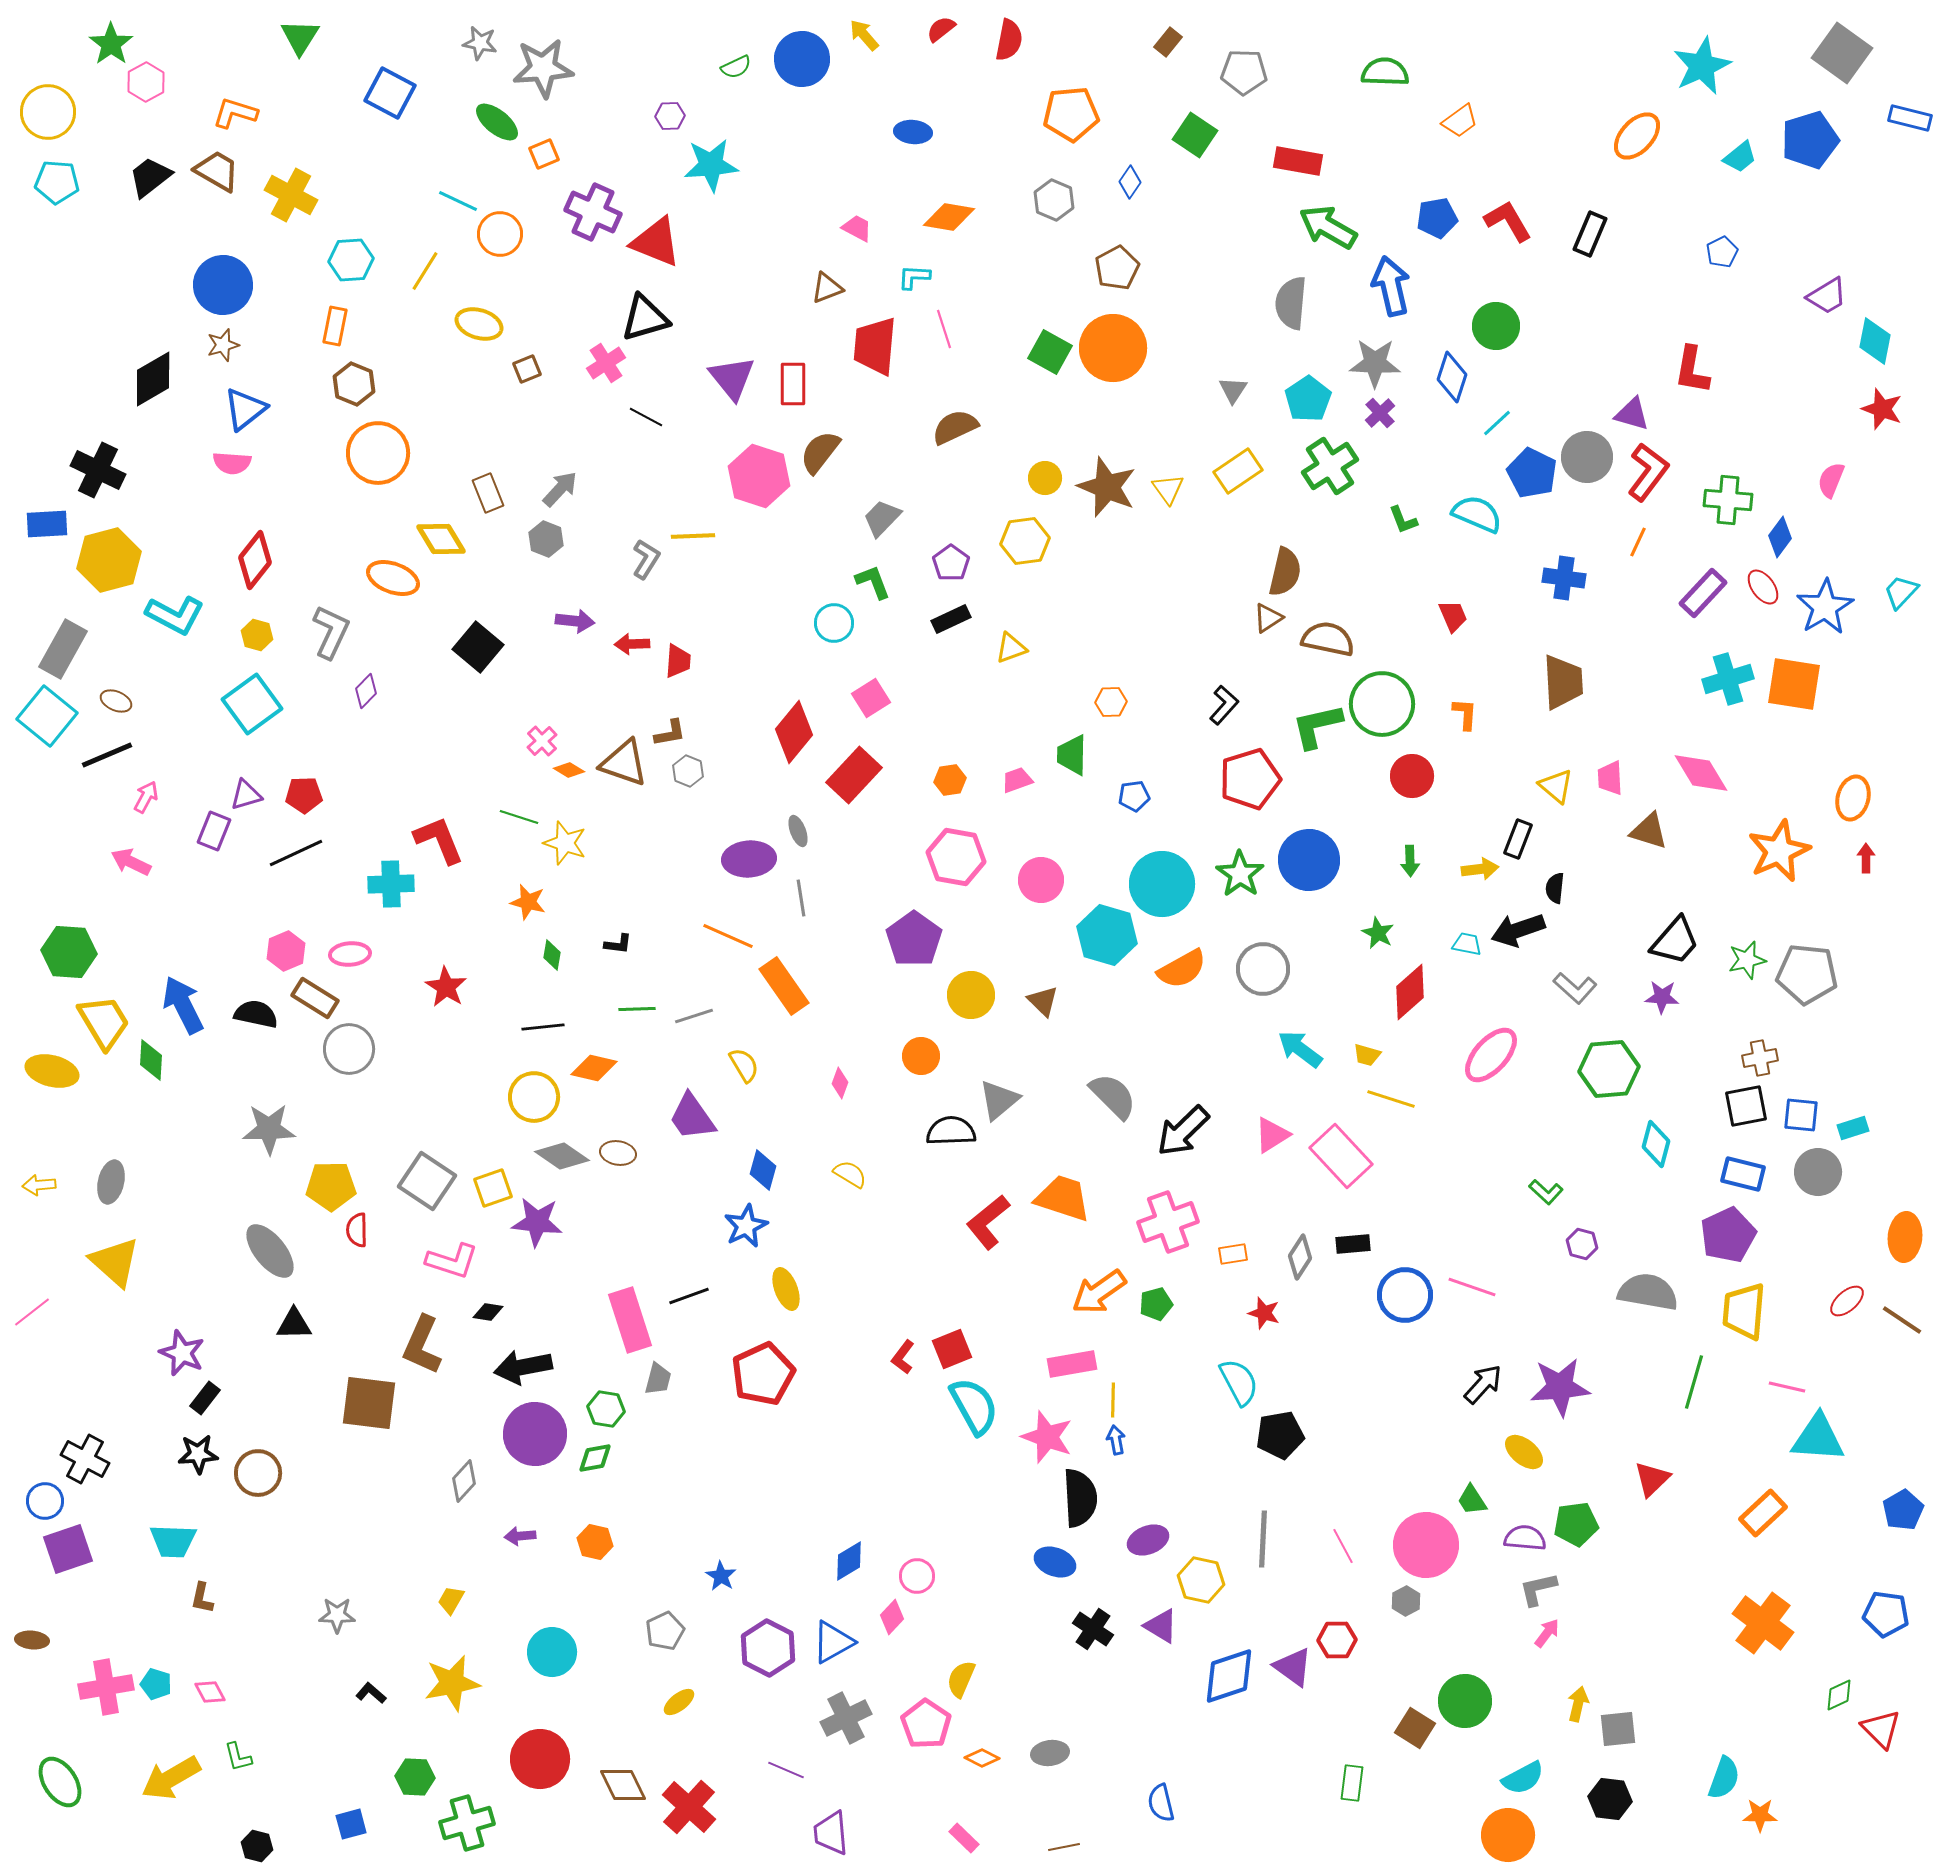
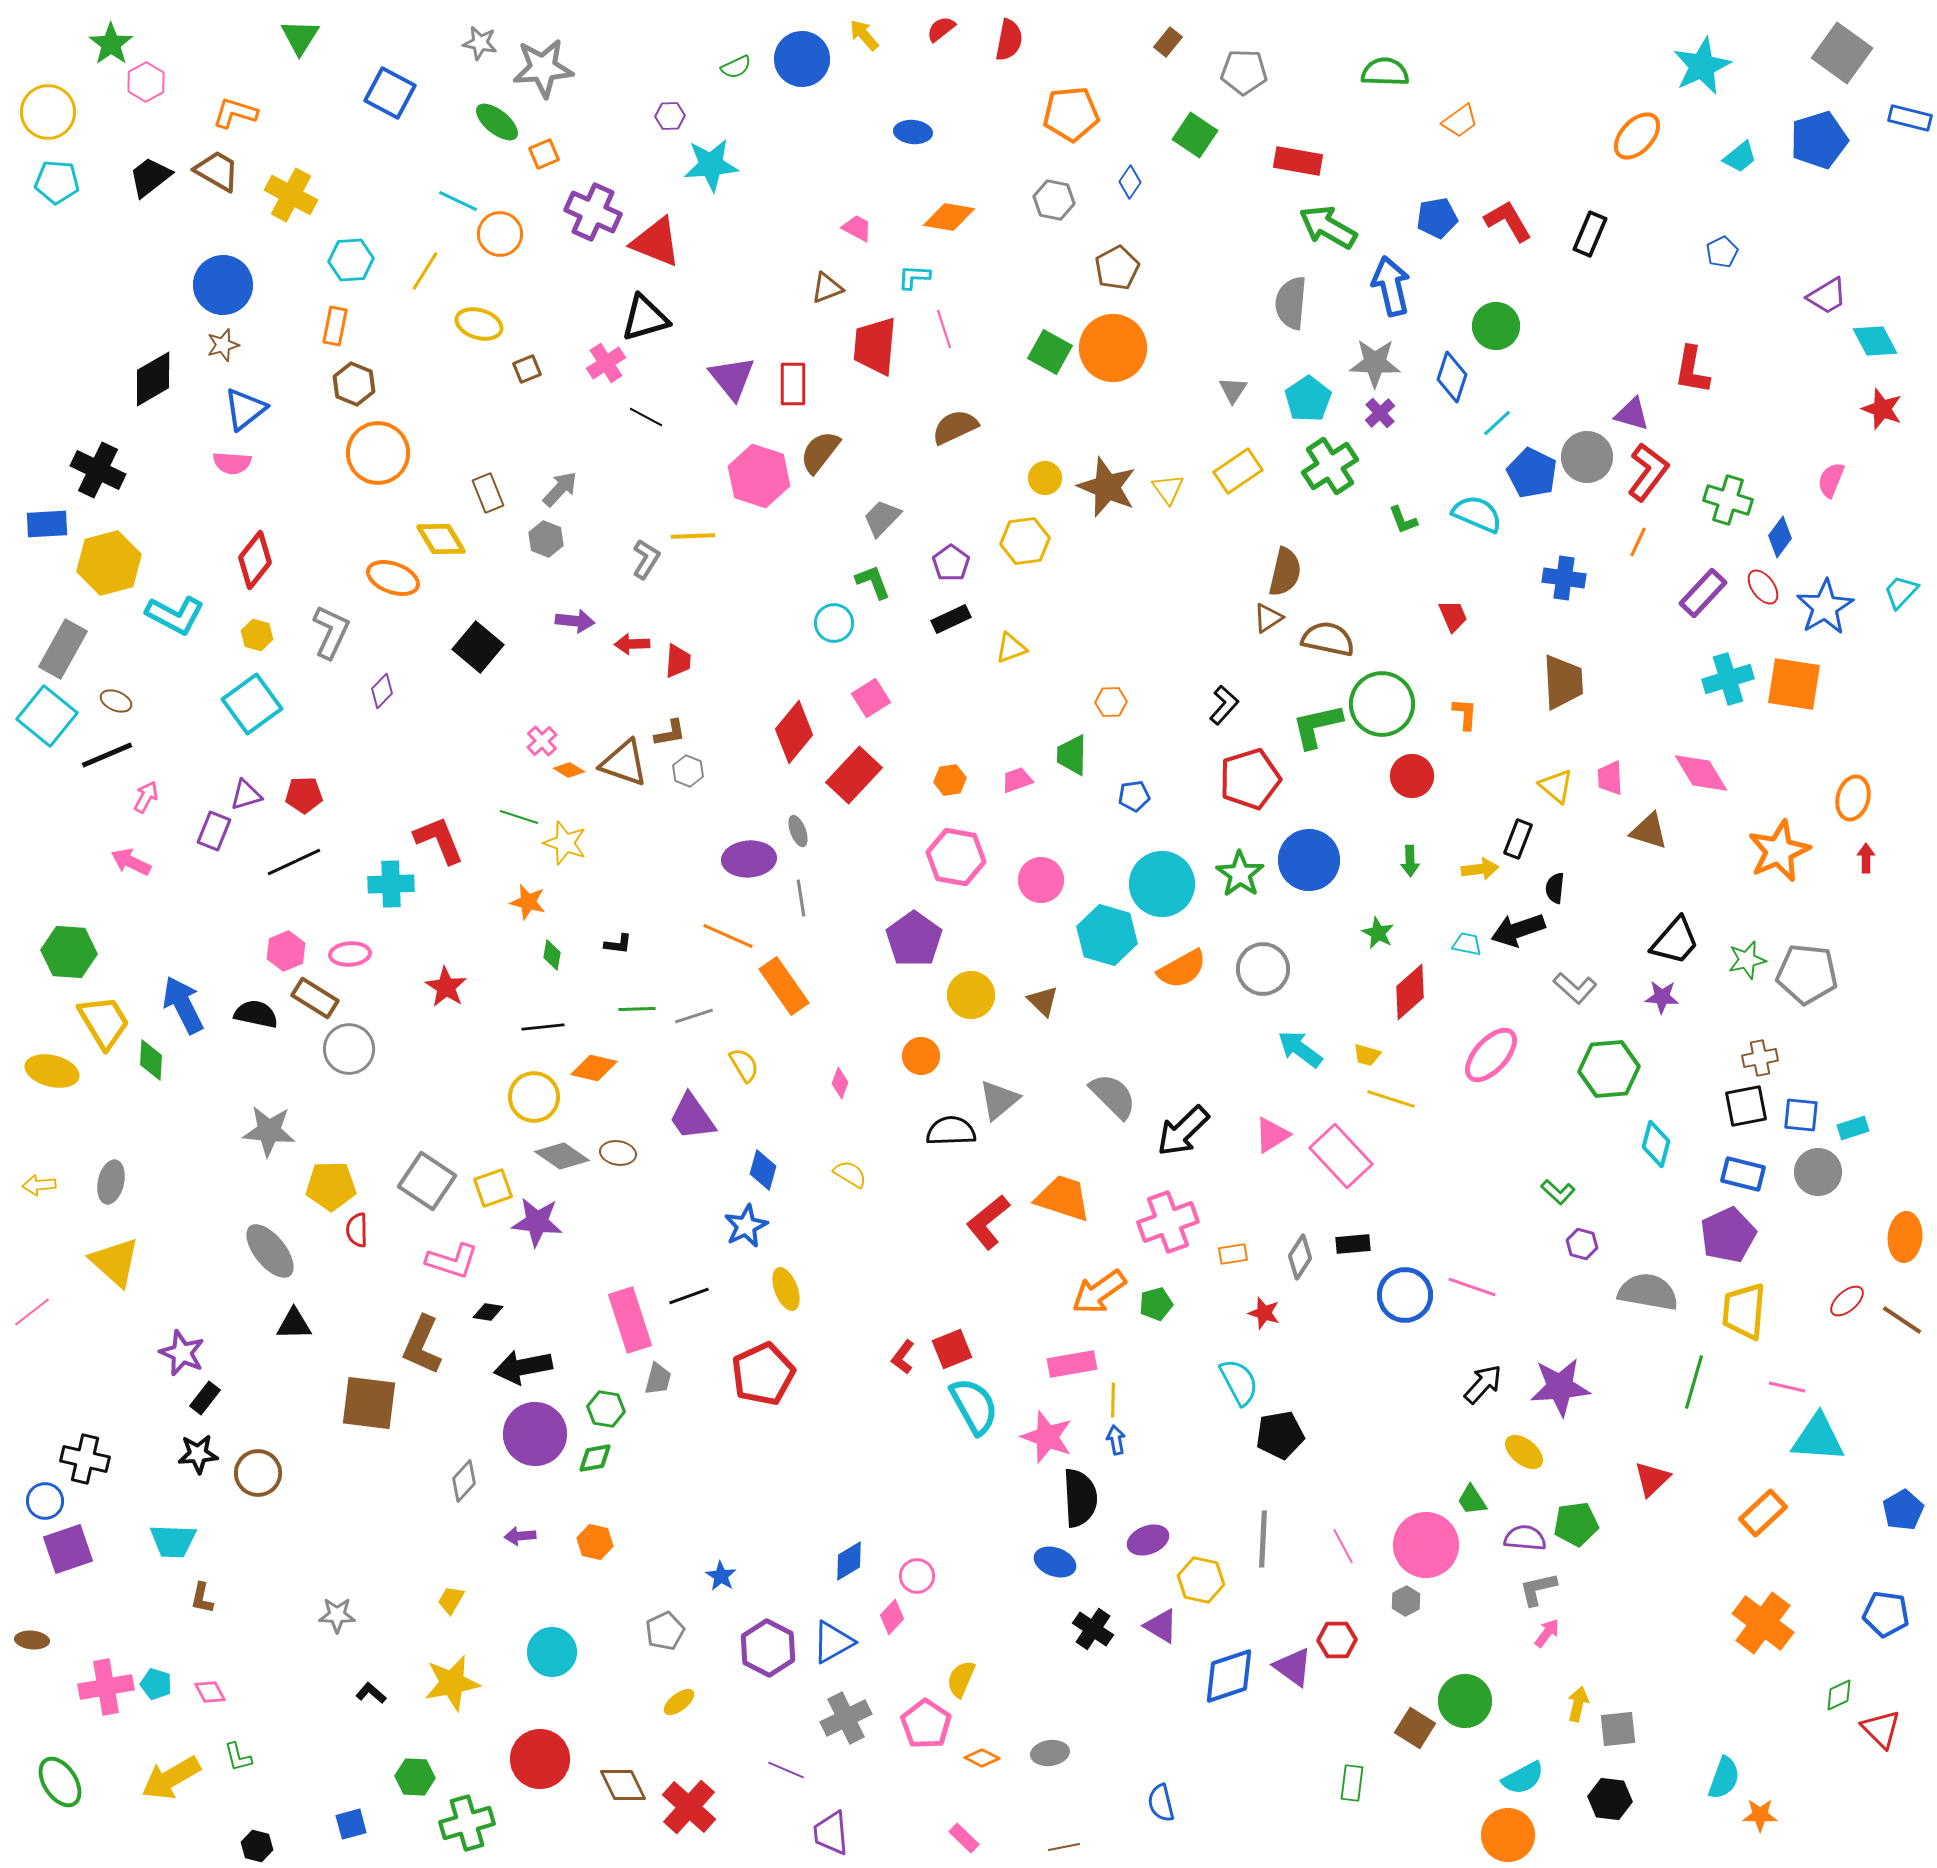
blue pentagon at (1810, 140): moved 9 px right
gray hexagon at (1054, 200): rotated 12 degrees counterclockwise
cyan diamond at (1875, 341): rotated 39 degrees counterclockwise
green cross at (1728, 500): rotated 12 degrees clockwise
yellow hexagon at (109, 560): moved 3 px down
purple diamond at (366, 691): moved 16 px right
black line at (296, 853): moved 2 px left, 9 px down
gray star at (269, 1129): moved 2 px down; rotated 6 degrees clockwise
green L-shape at (1546, 1192): moved 12 px right
black cross at (85, 1459): rotated 15 degrees counterclockwise
